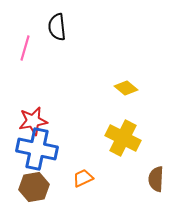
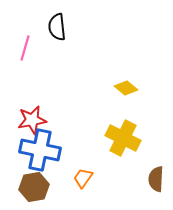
red star: moved 1 px left, 1 px up
blue cross: moved 3 px right, 1 px down
orange trapezoid: rotated 30 degrees counterclockwise
